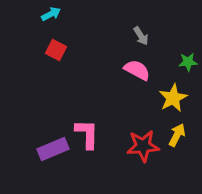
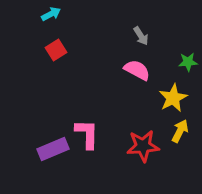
red square: rotated 30 degrees clockwise
yellow arrow: moved 3 px right, 4 px up
